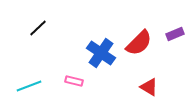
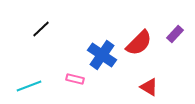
black line: moved 3 px right, 1 px down
purple rectangle: rotated 24 degrees counterclockwise
blue cross: moved 1 px right, 2 px down
pink rectangle: moved 1 px right, 2 px up
